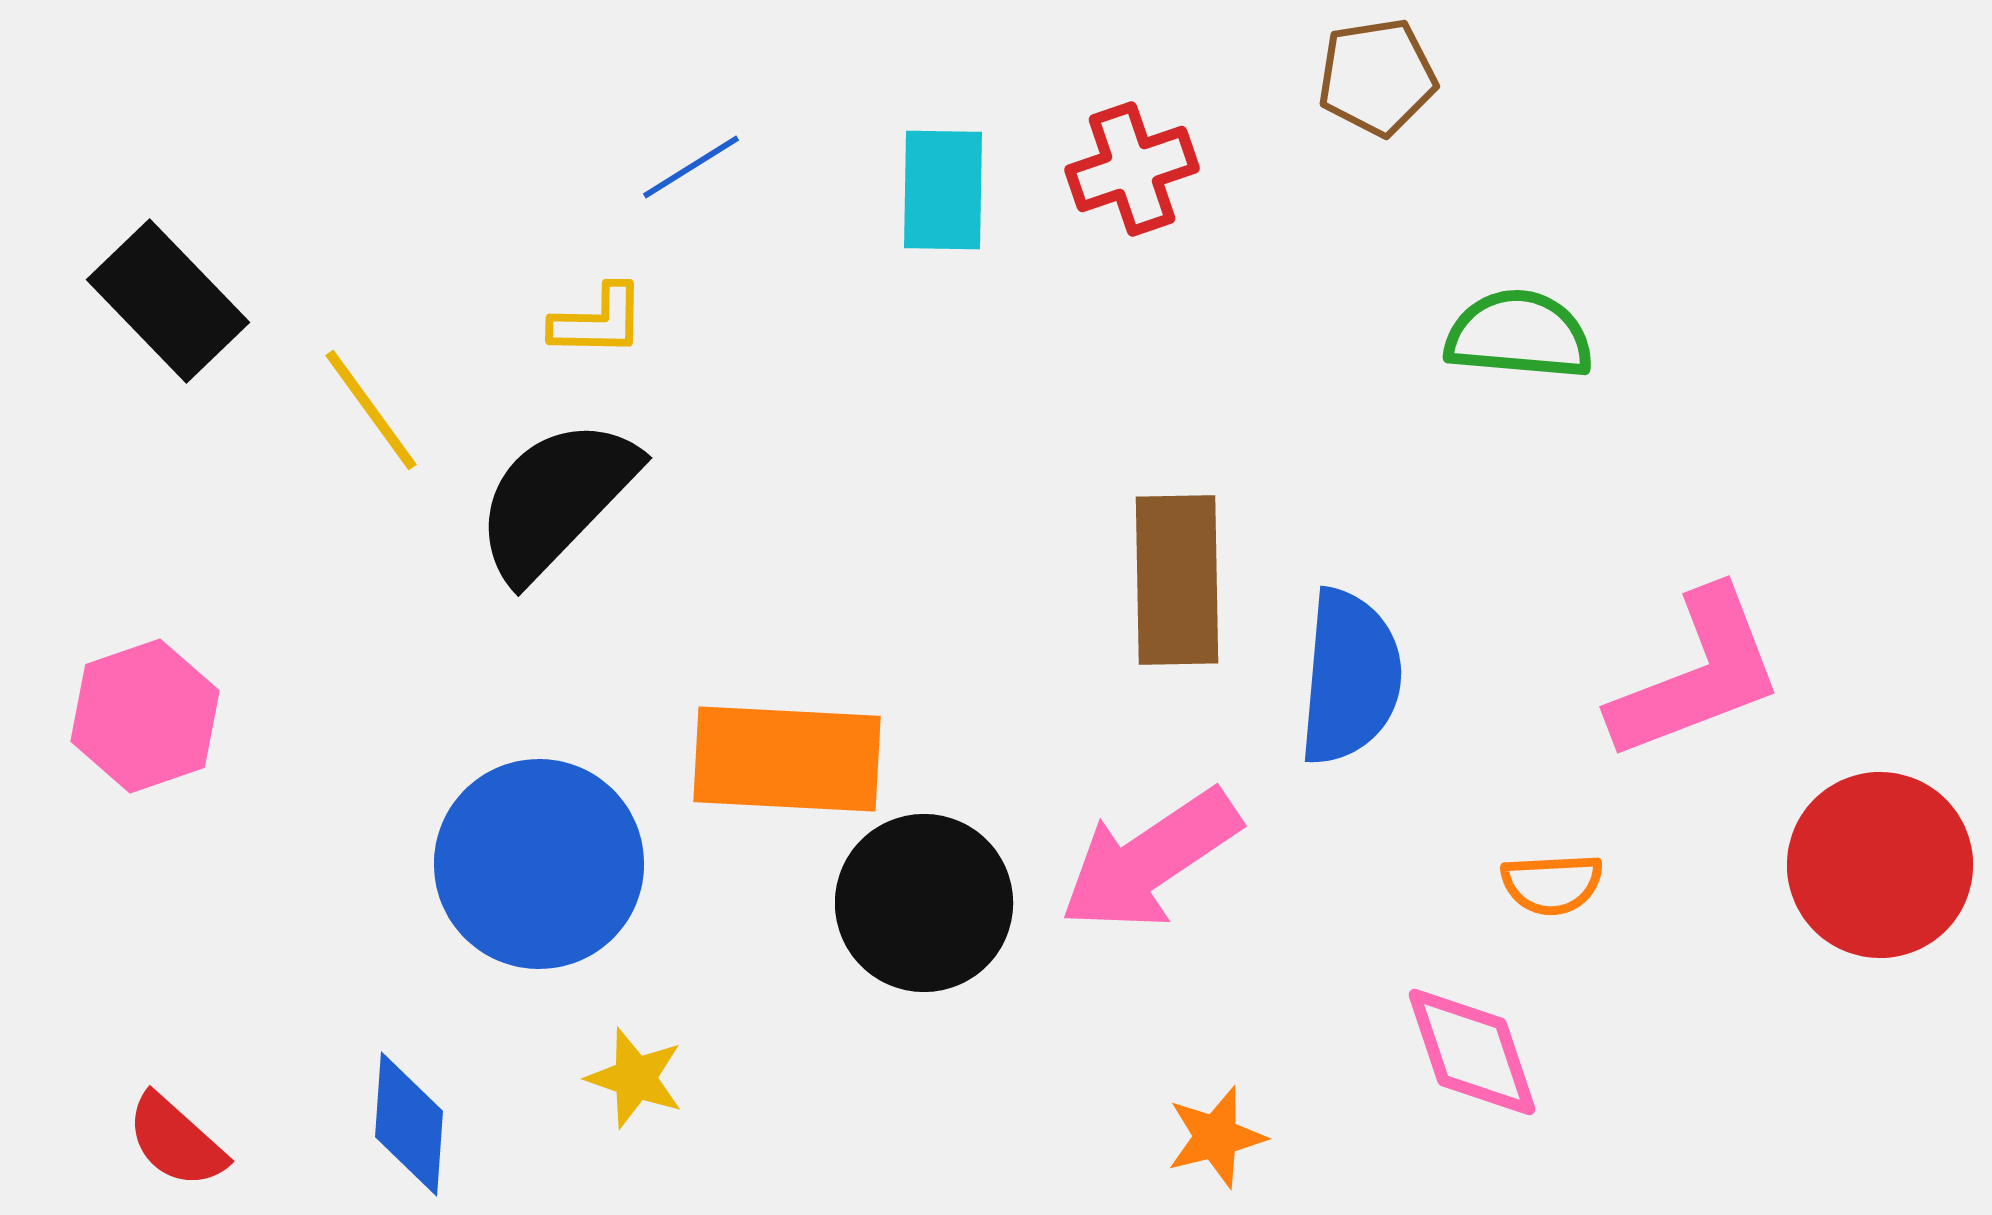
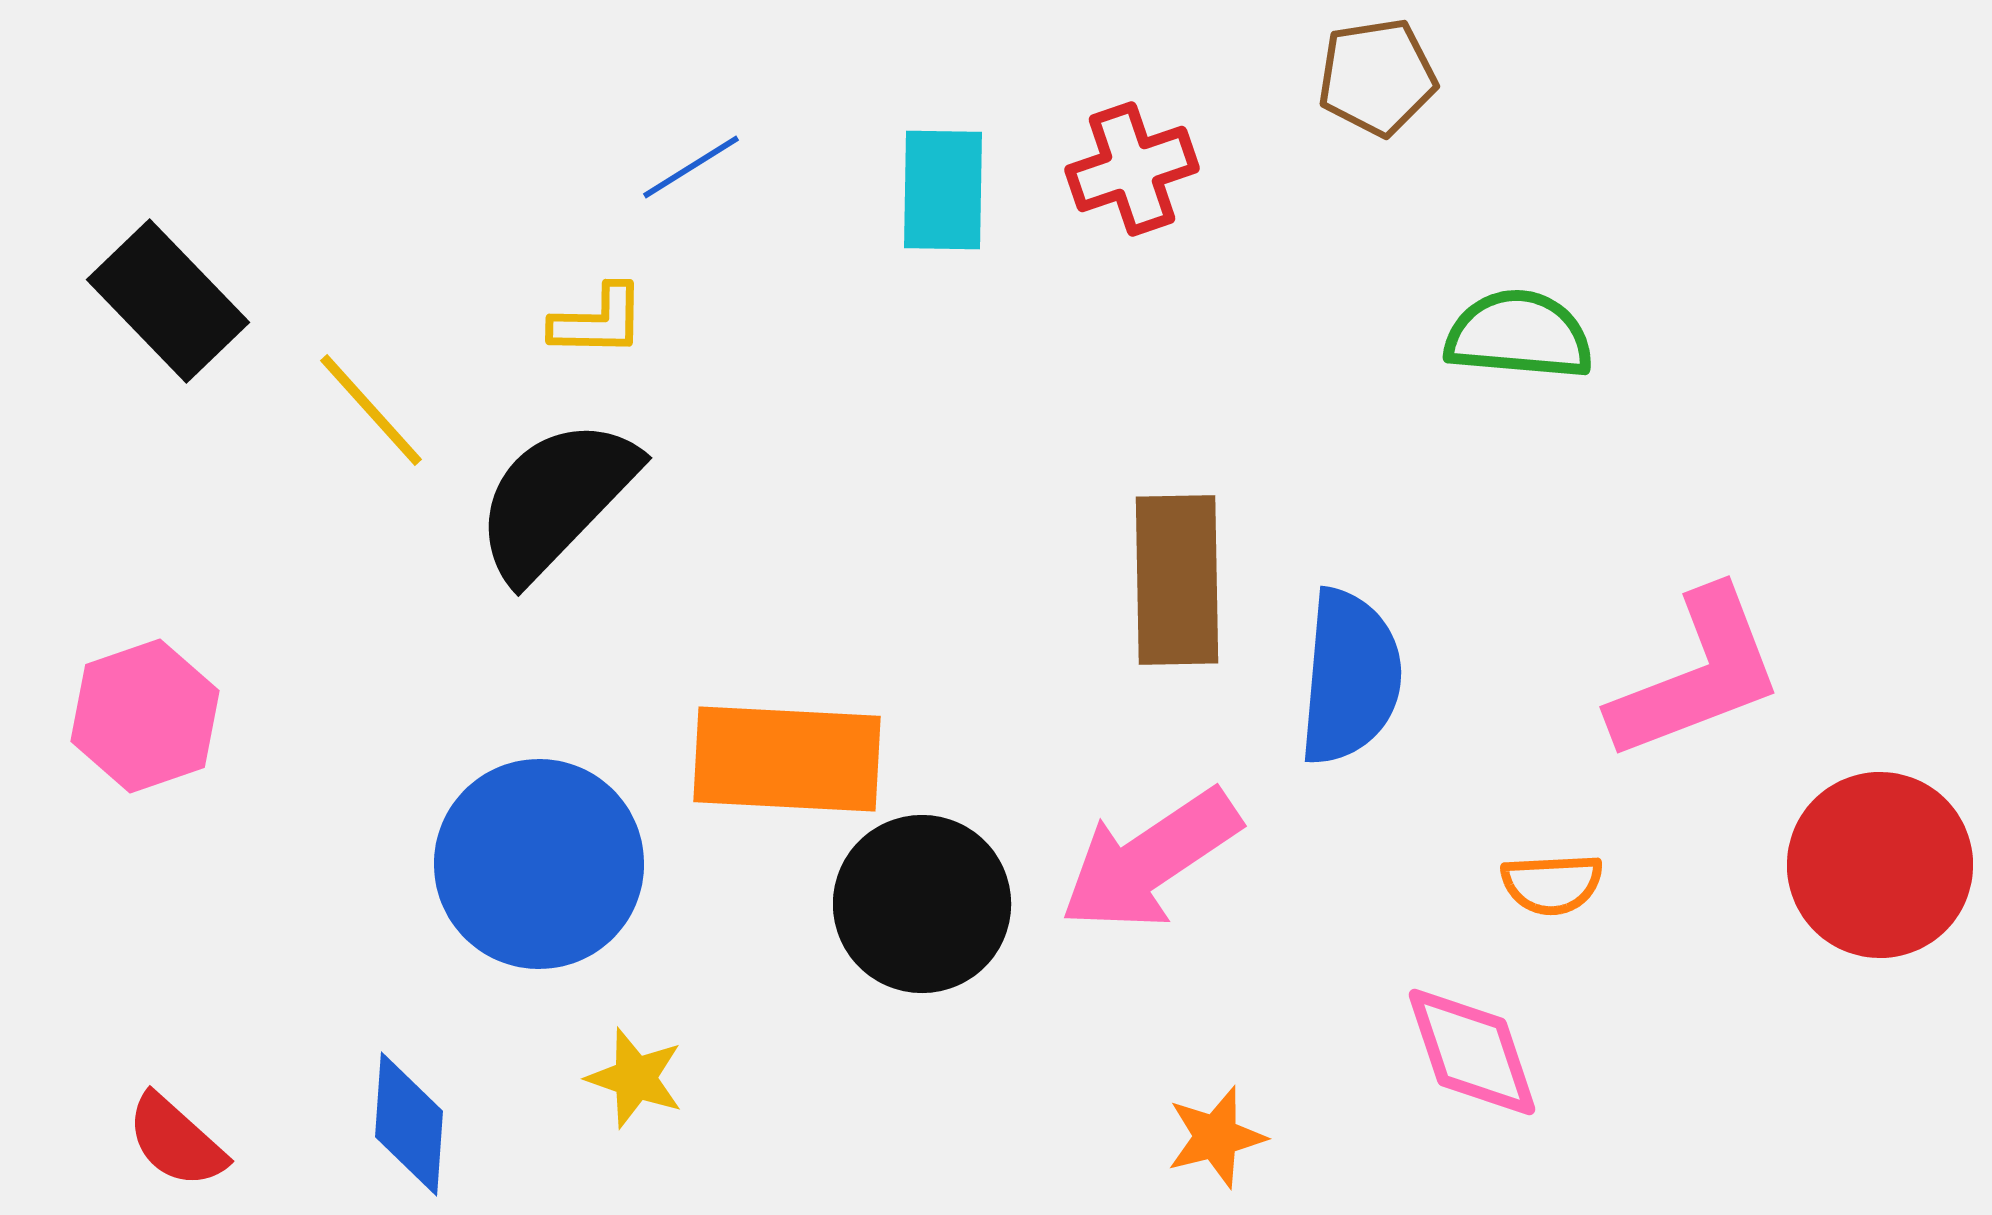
yellow line: rotated 6 degrees counterclockwise
black circle: moved 2 px left, 1 px down
